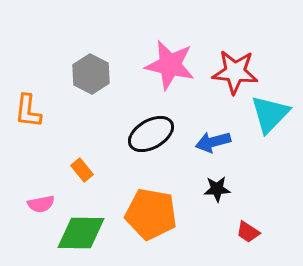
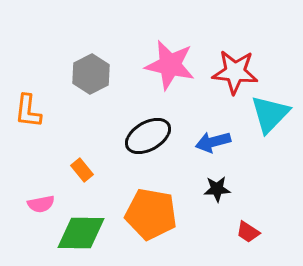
gray hexagon: rotated 6 degrees clockwise
black ellipse: moved 3 px left, 2 px down
